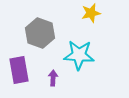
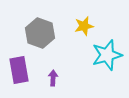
yellow star: moved 7 px left, 13 px down
cyan star: moved 28 px right; rotated 20 degrees counterclockwise
